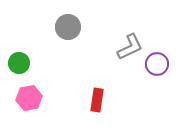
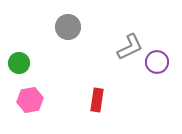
purple circle: moved 2 px up
pink hexagon: moved 1 px right, 2 px down
